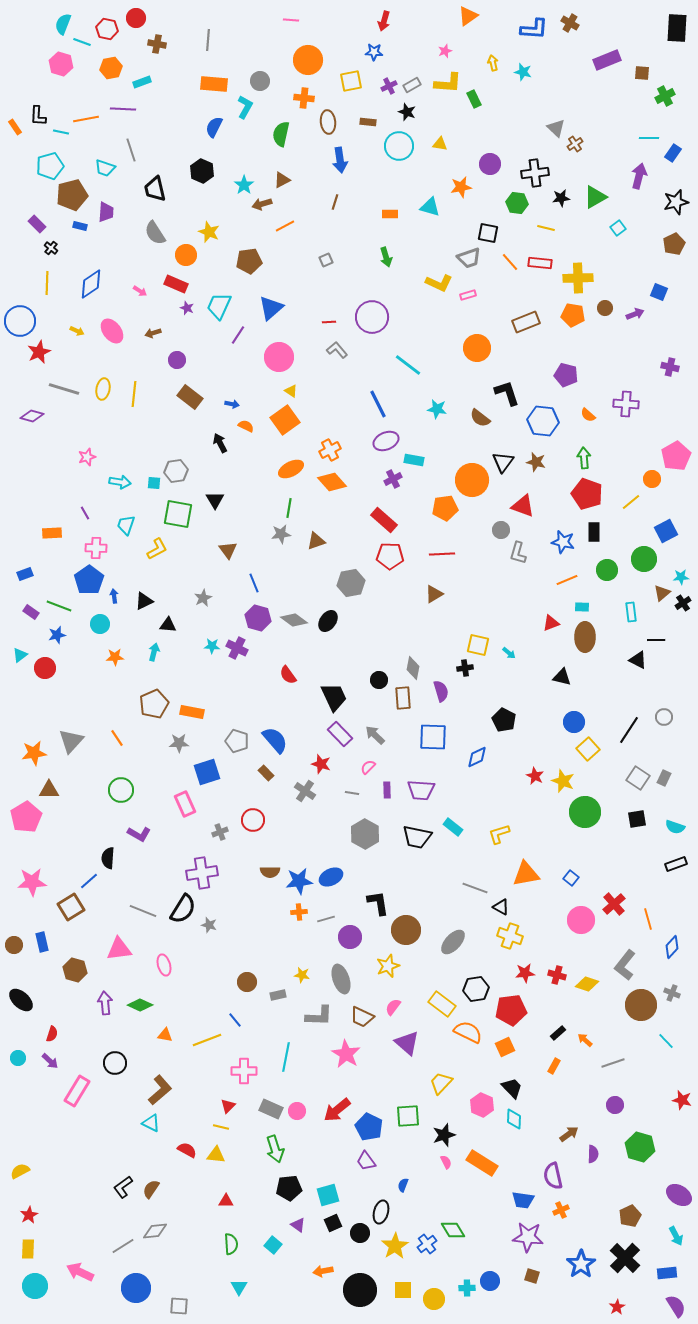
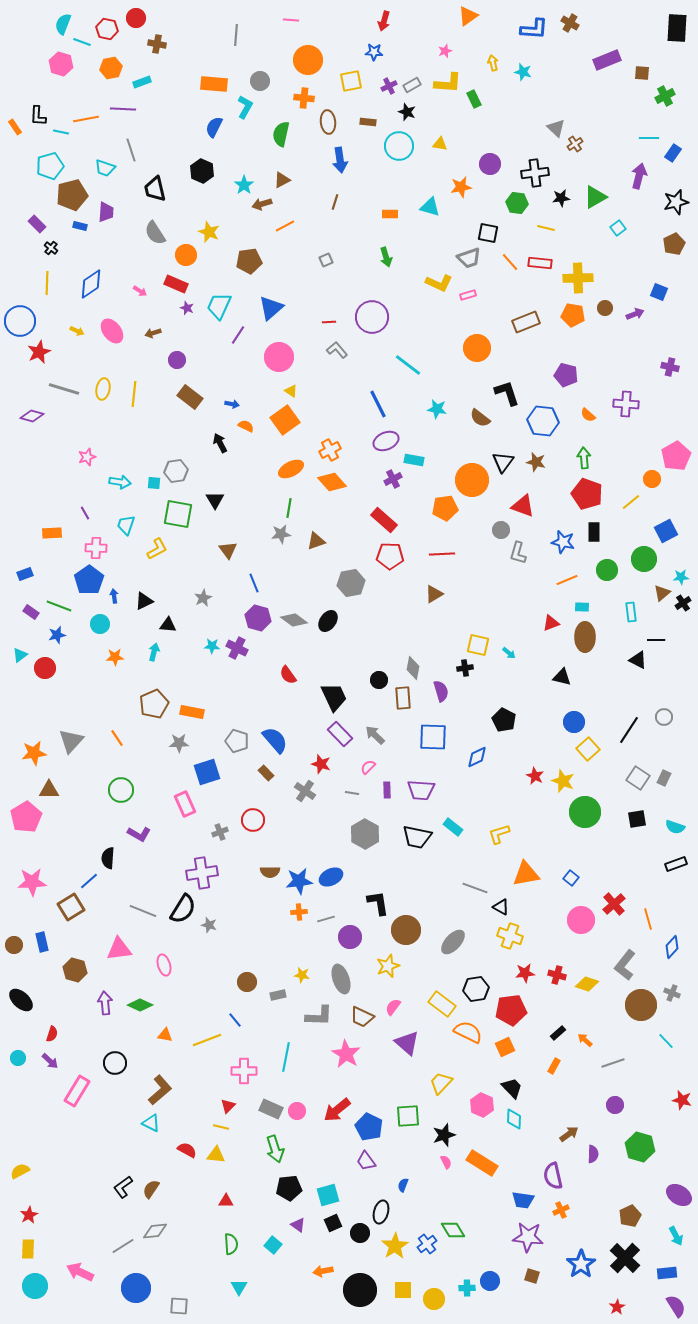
gray line at (208, 40): moved 28 px right, 5 px up
